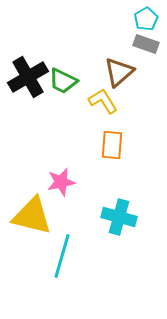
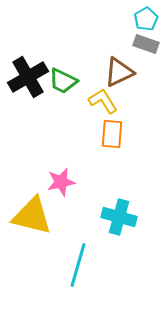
brown triangle: rotated 16 degrees clockwise
orange rectangle: moved 11 px up
cyan line: moved 16 px right, 9 px down
